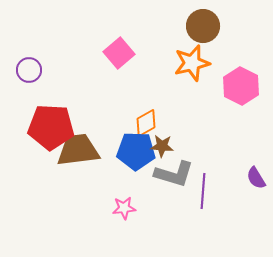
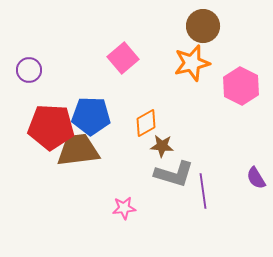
pink square: moved 4 px right, 5 px down
blue pentagon: moved 45 px left, 35 px up
purple line: rotated 12 degrees counterclockwise
